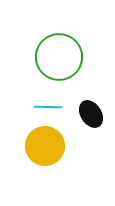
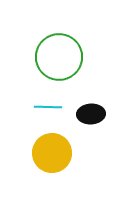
black ellipse: rotated 60 degrees counterclockwise
yellow circle: moved 7 px right, 7 px down
